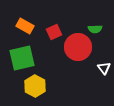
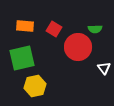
orange rectangle: rotated 24 degrees counterclockwise
red square: moved 3 px up; rotated 35 degrees counterclockwise
yellow hexagon: rotated 20 degrees clockwise
